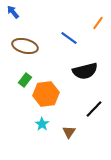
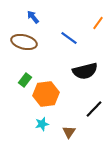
blue arrow: moved 20 px right, 5 px down
brown ellipse: moved 1 px left, 4 px up
cyan star: rotated 24 degrees clockwise
